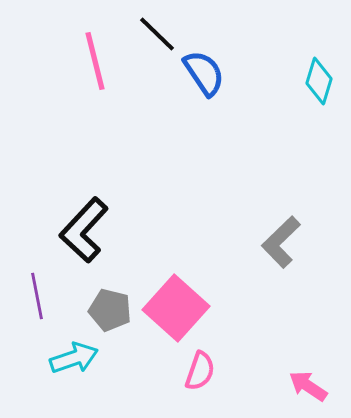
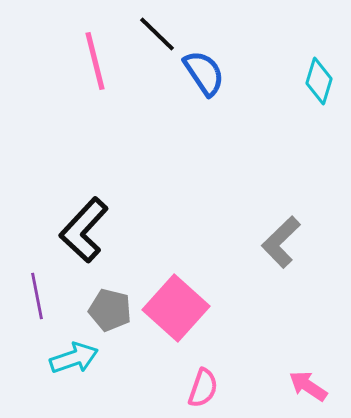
pink semicircle: moved 3 px right, 17 px down
